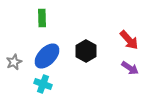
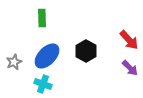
purple arrow: rotated 12 degrees clockwise
